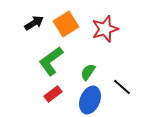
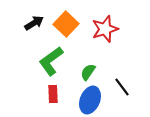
orange square: rotated 15 degrees counterclockwise
black line: rotated 12 degrees clockwise
red rectangle: rotated 54 degrees counterclockwise
